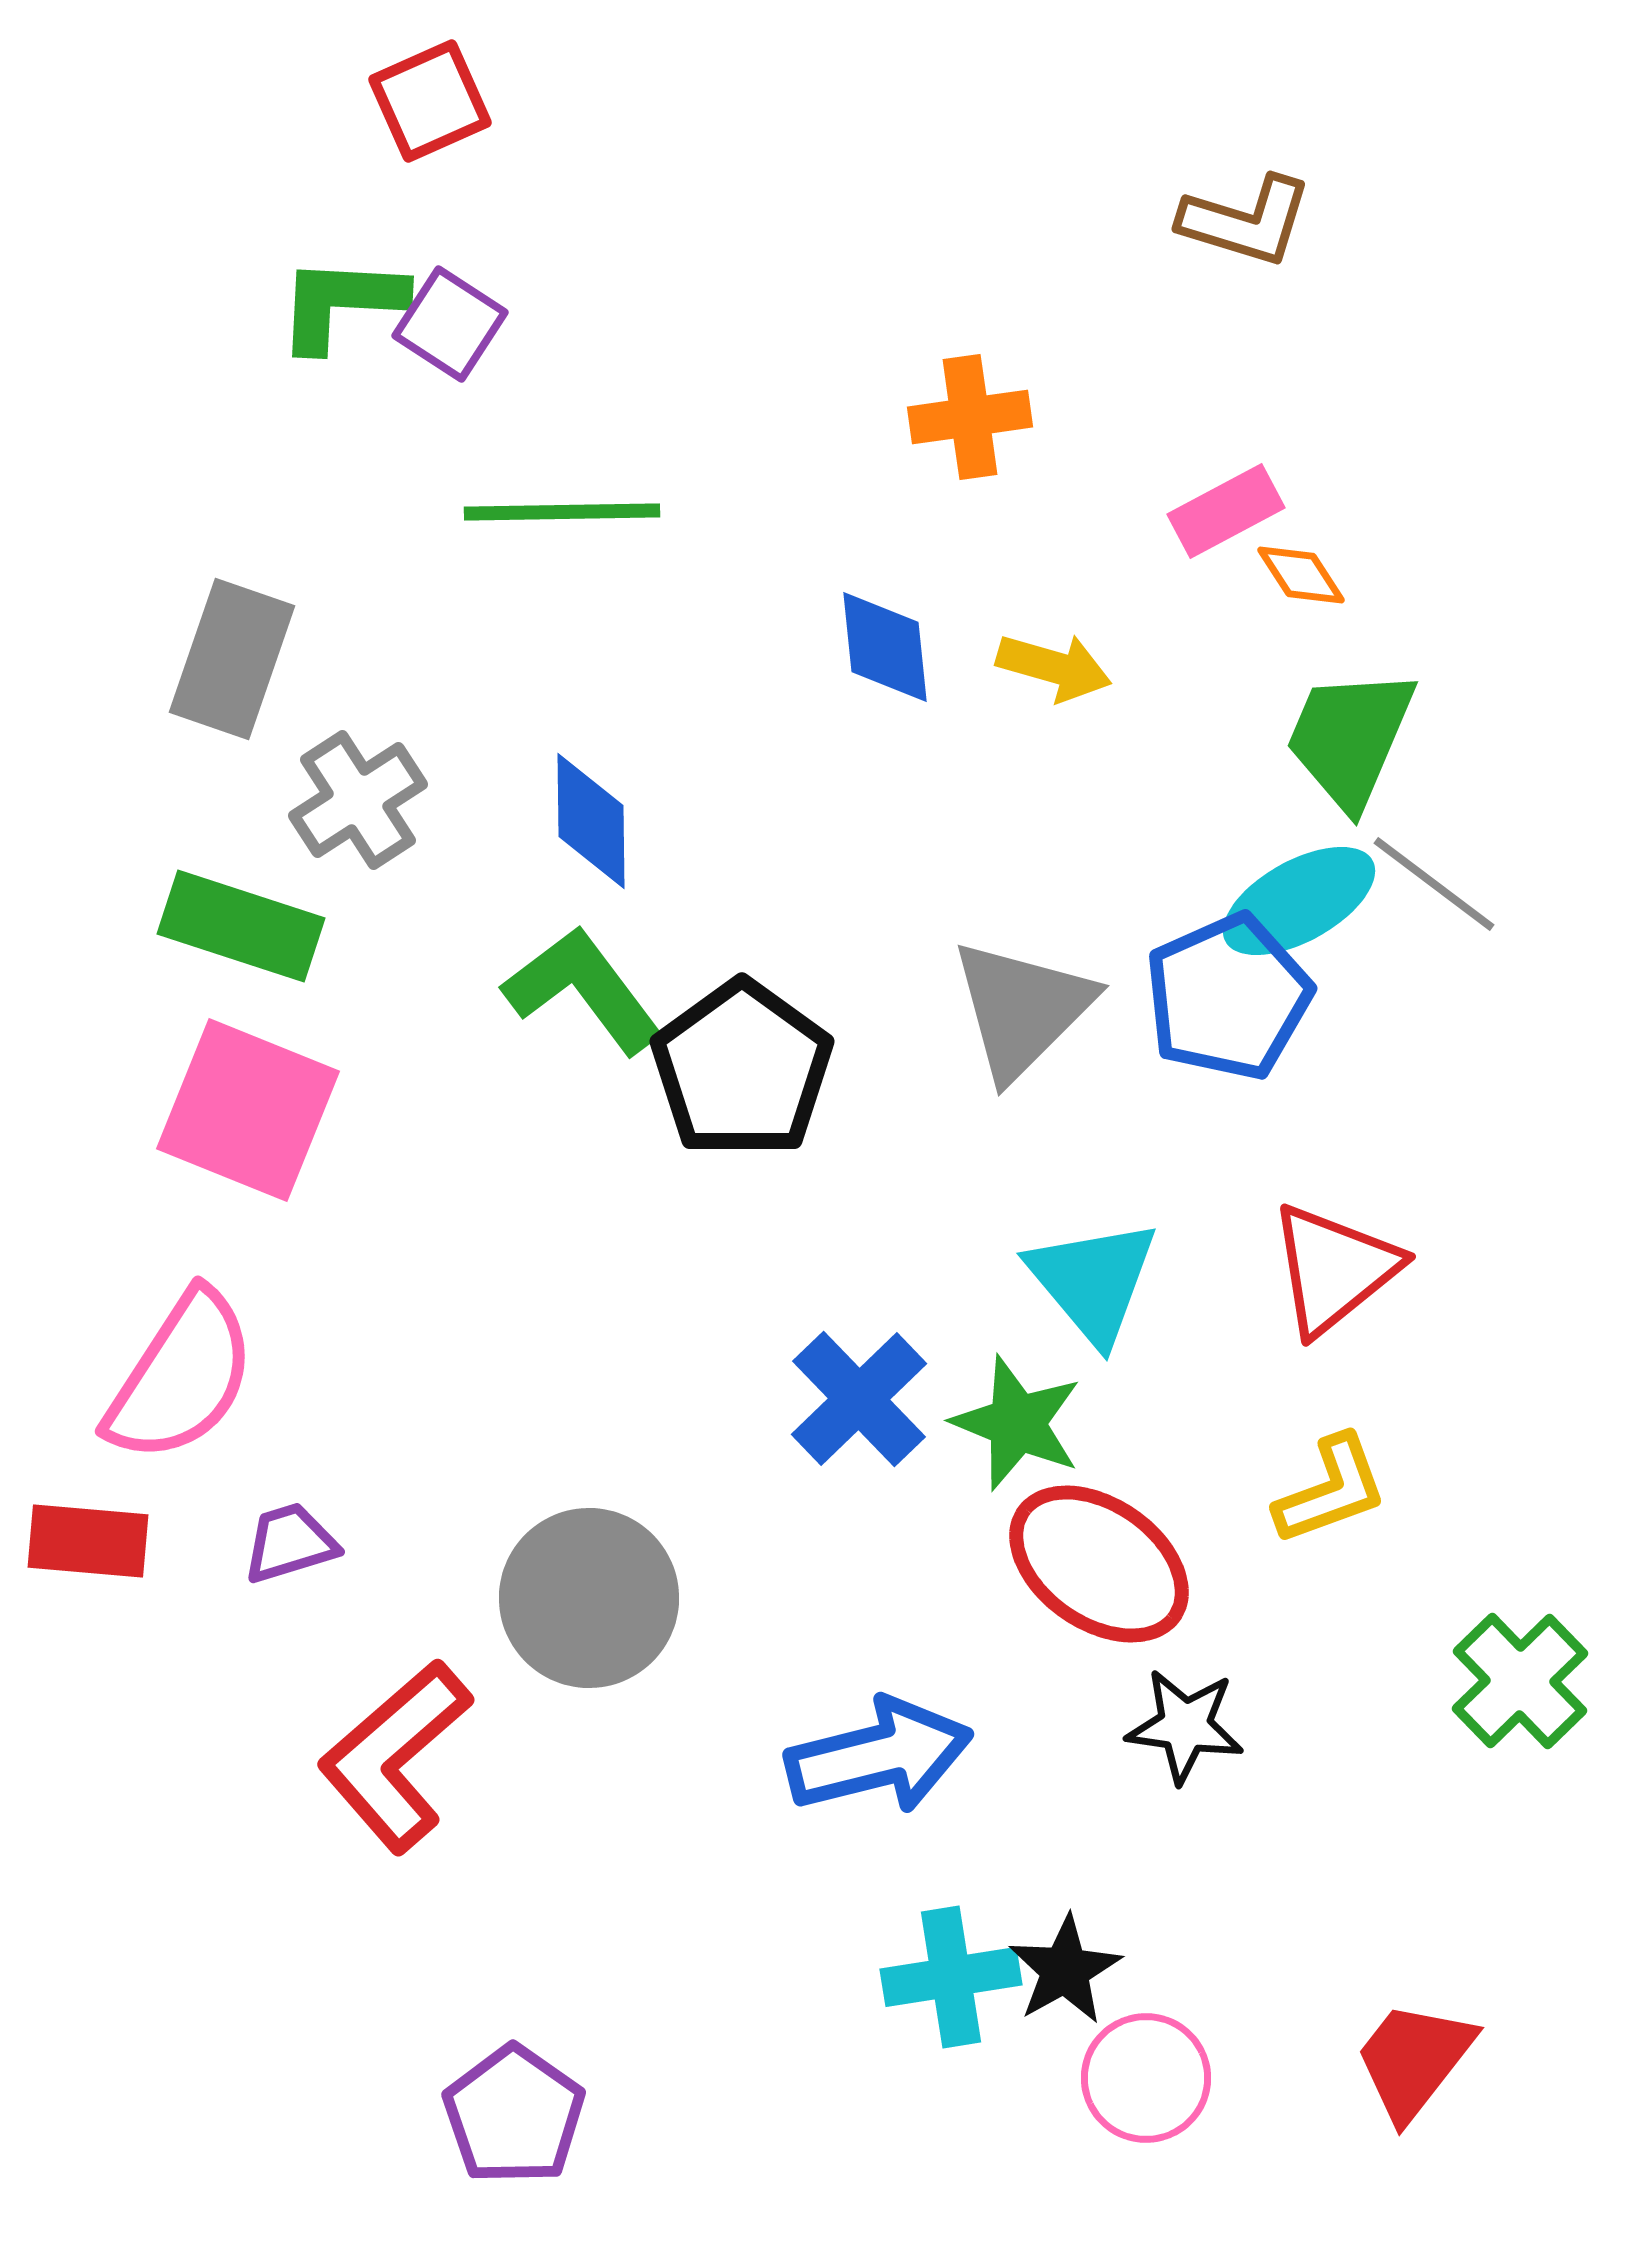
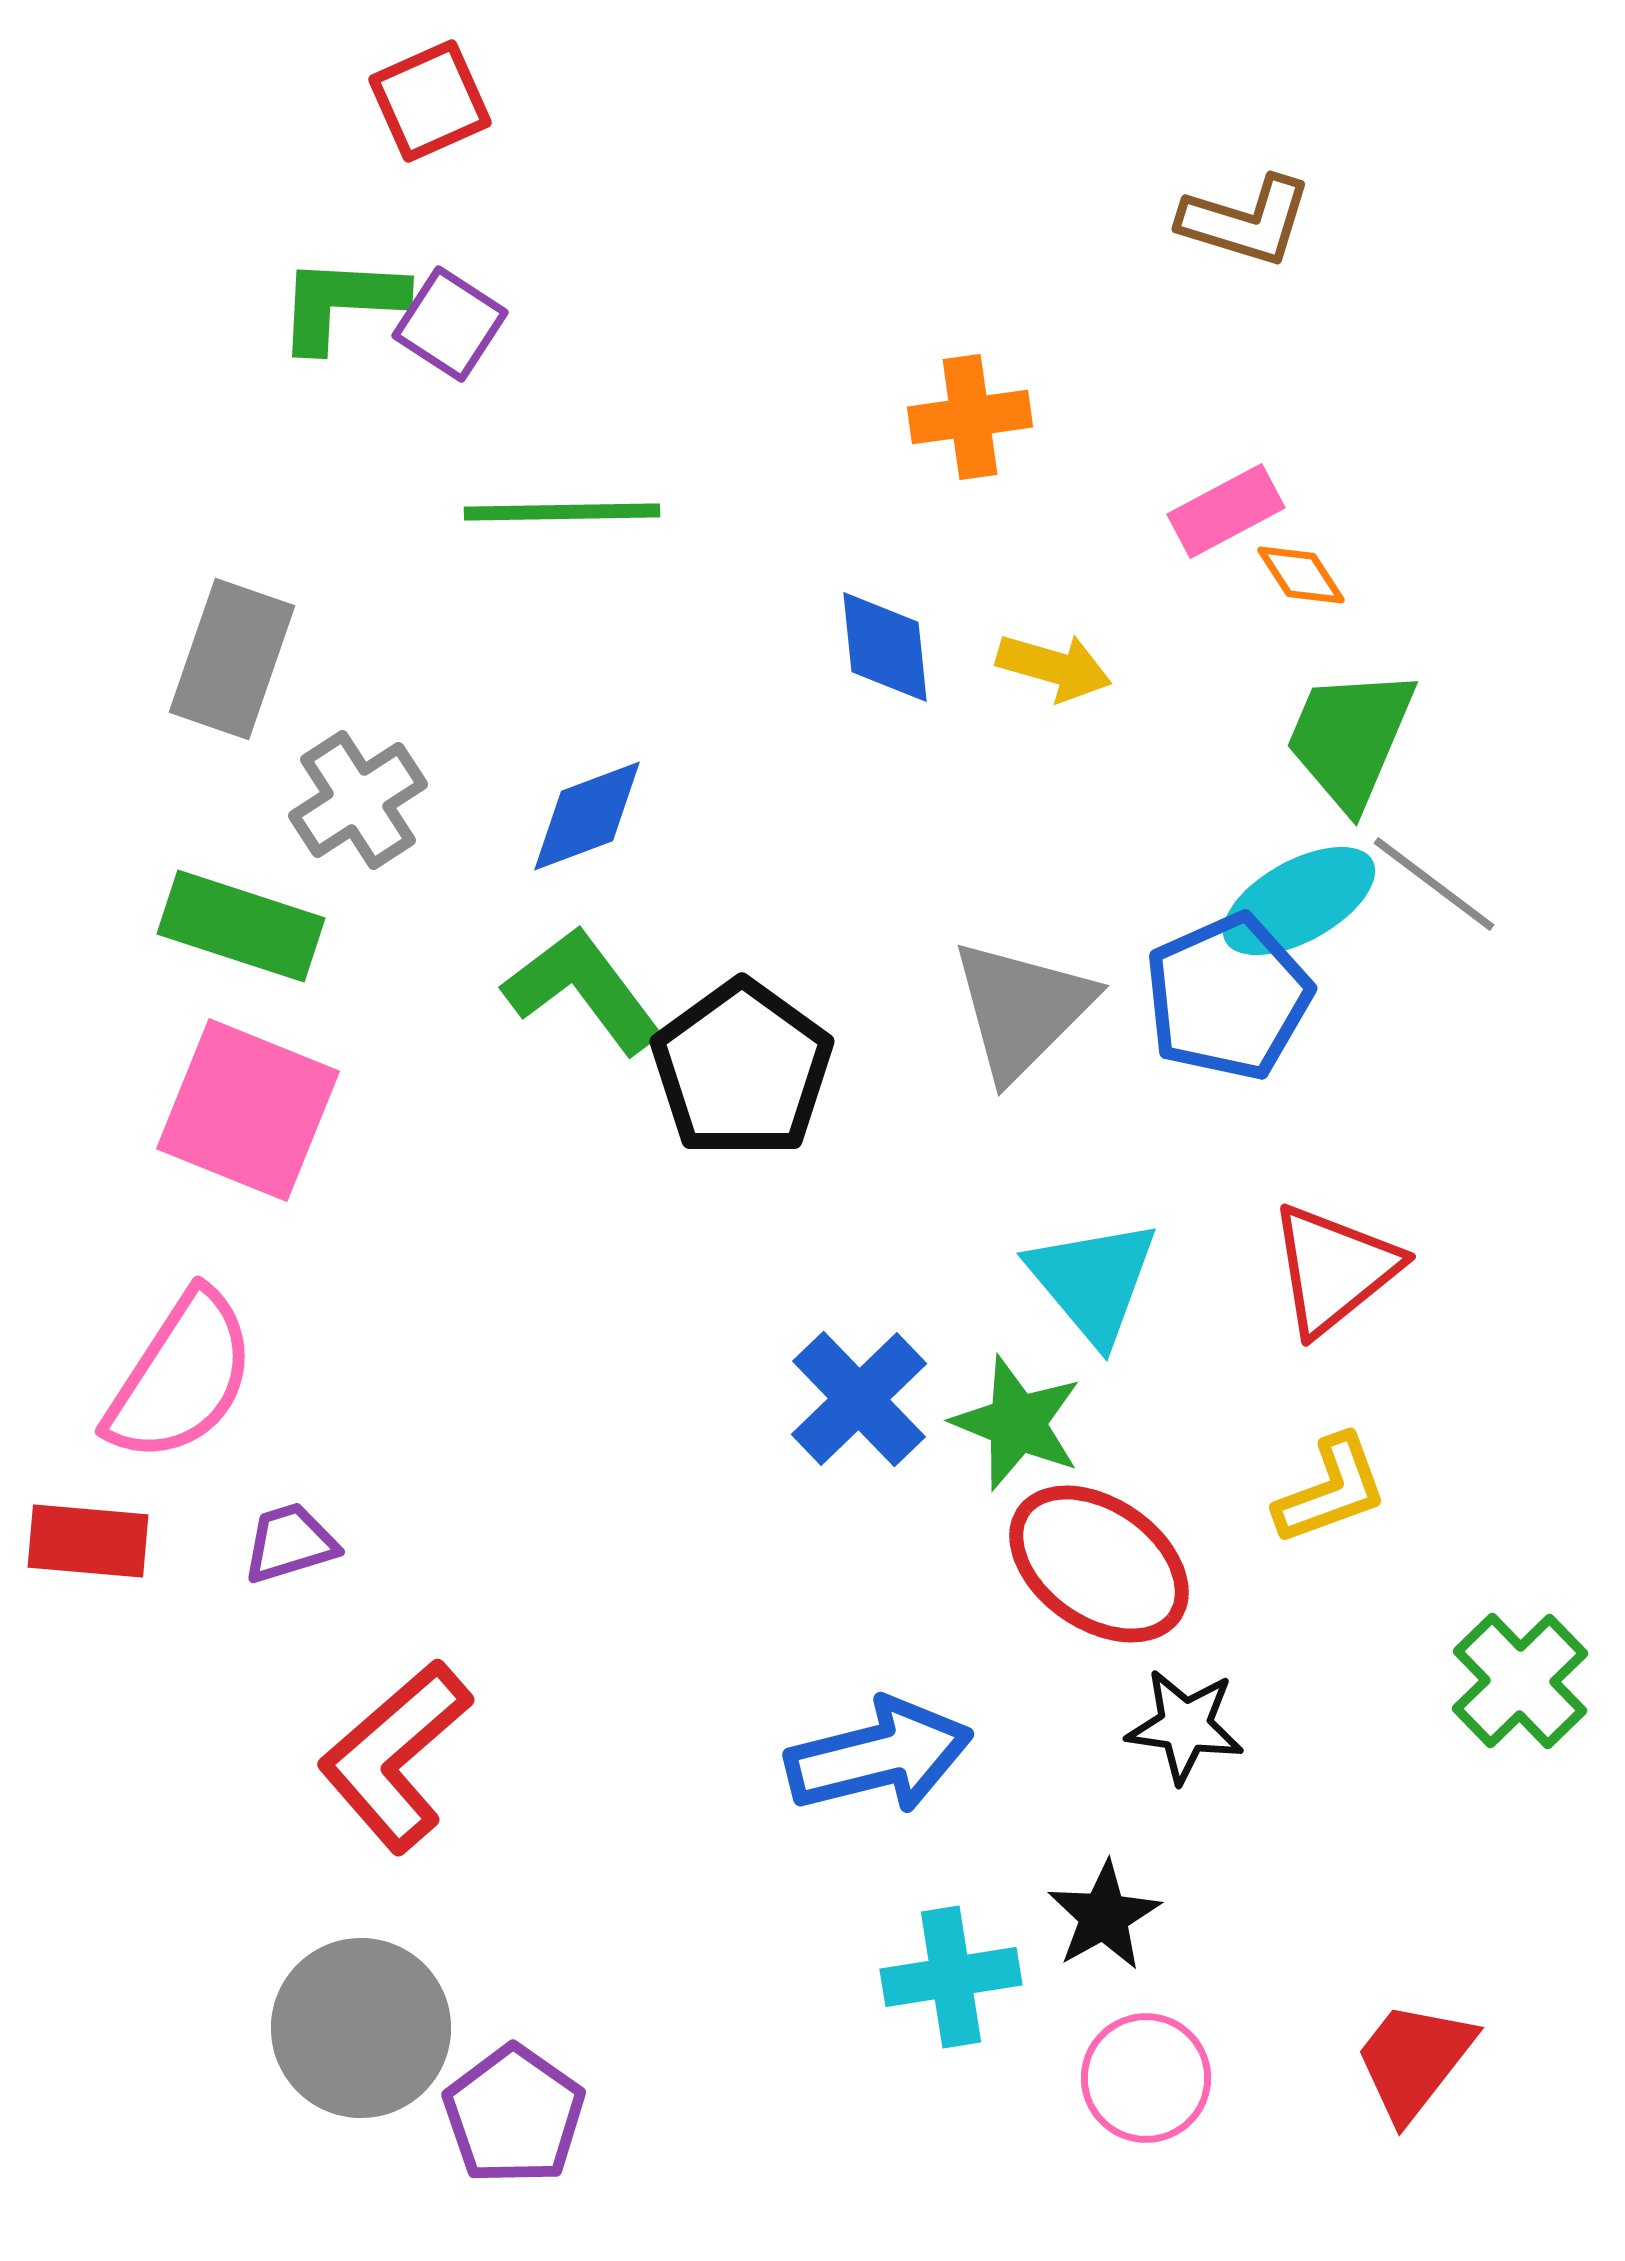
blue diamond at (591, 821): moved 4 px left, 5 px up; rotated 70 degrees clockwise
gray circle at (589, 1598): moved 228 px left, 430 px down
black star at (1065, 1970): moved 39 px right, 54 px up
